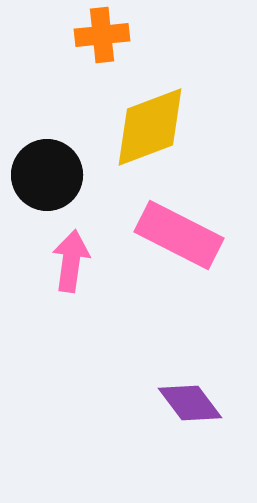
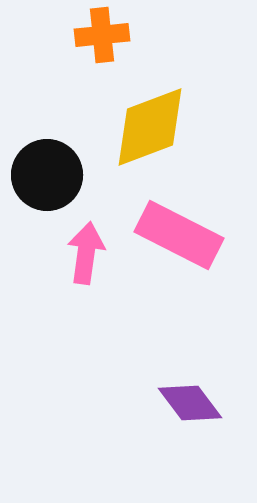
pink arrow: moved 15 px right, 8 px up
